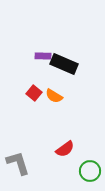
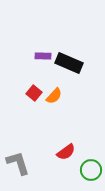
black rectangle: moved 5 px right, 1 px up
orange semicircle: rotated 78 degrees counterclockwise
red semicircle: moved 1 px right, 3 px down
green circle: moved 1 px right, 1 px up
